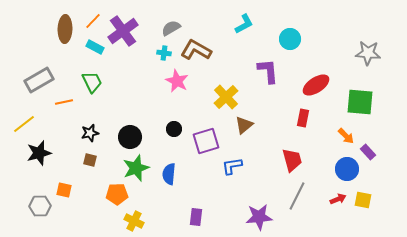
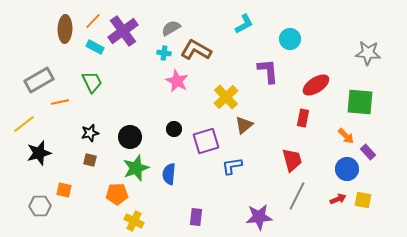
orange line at (64, 102): moved 4 px left
